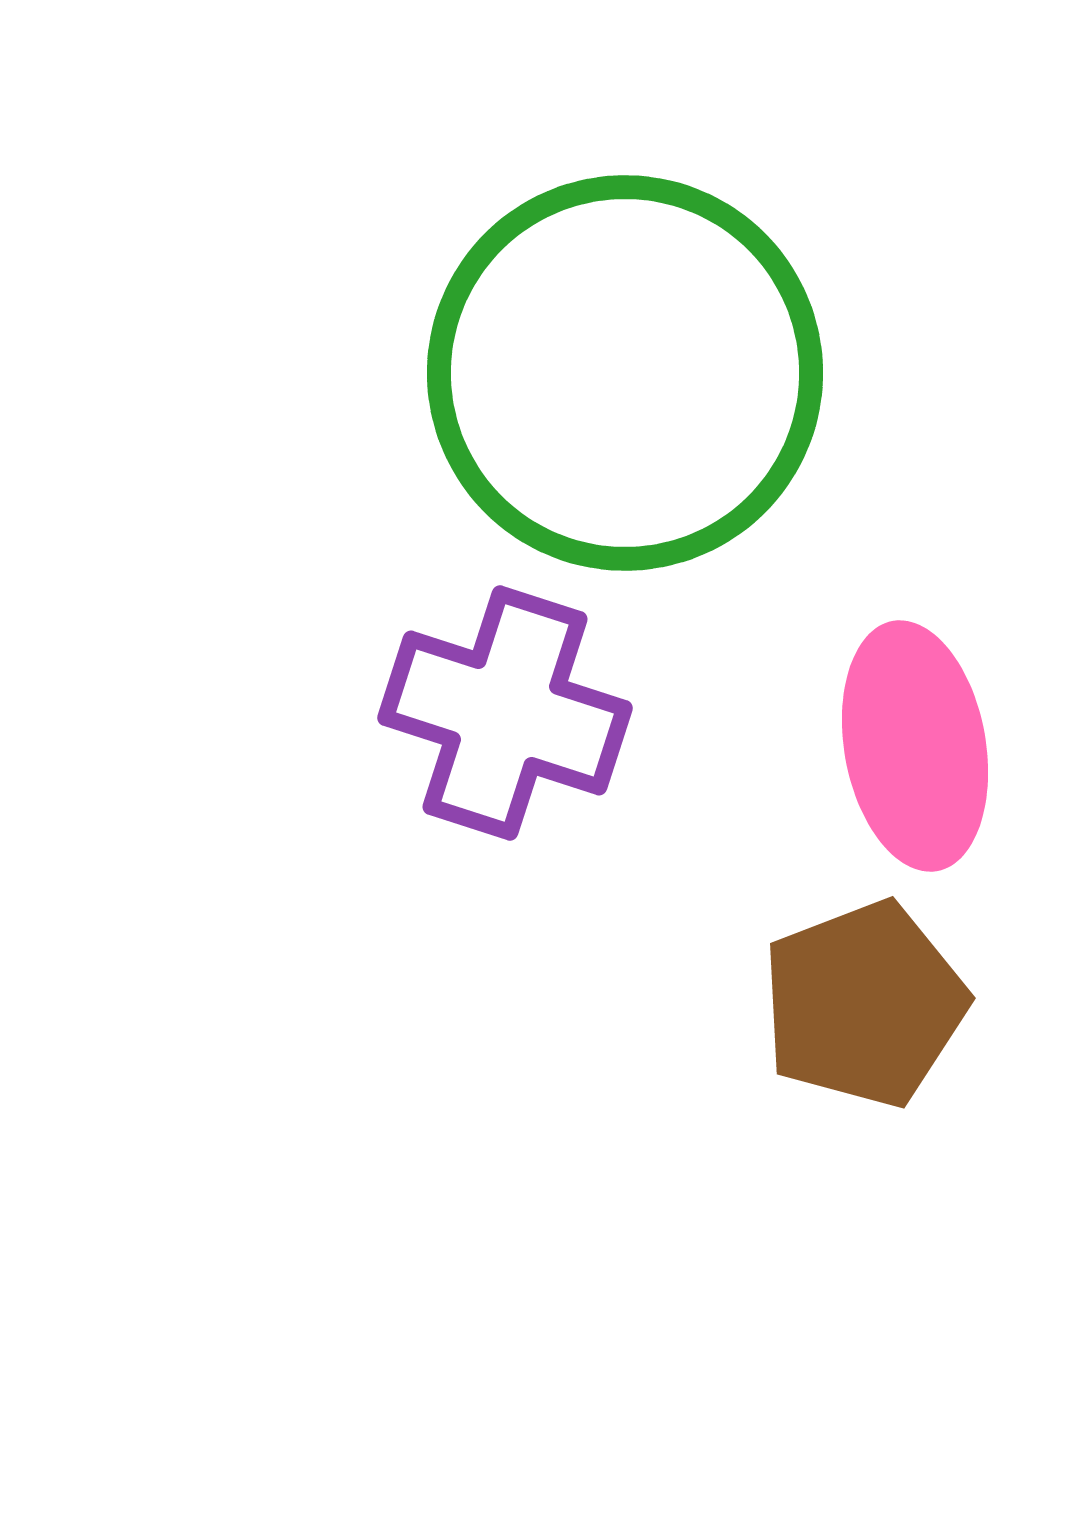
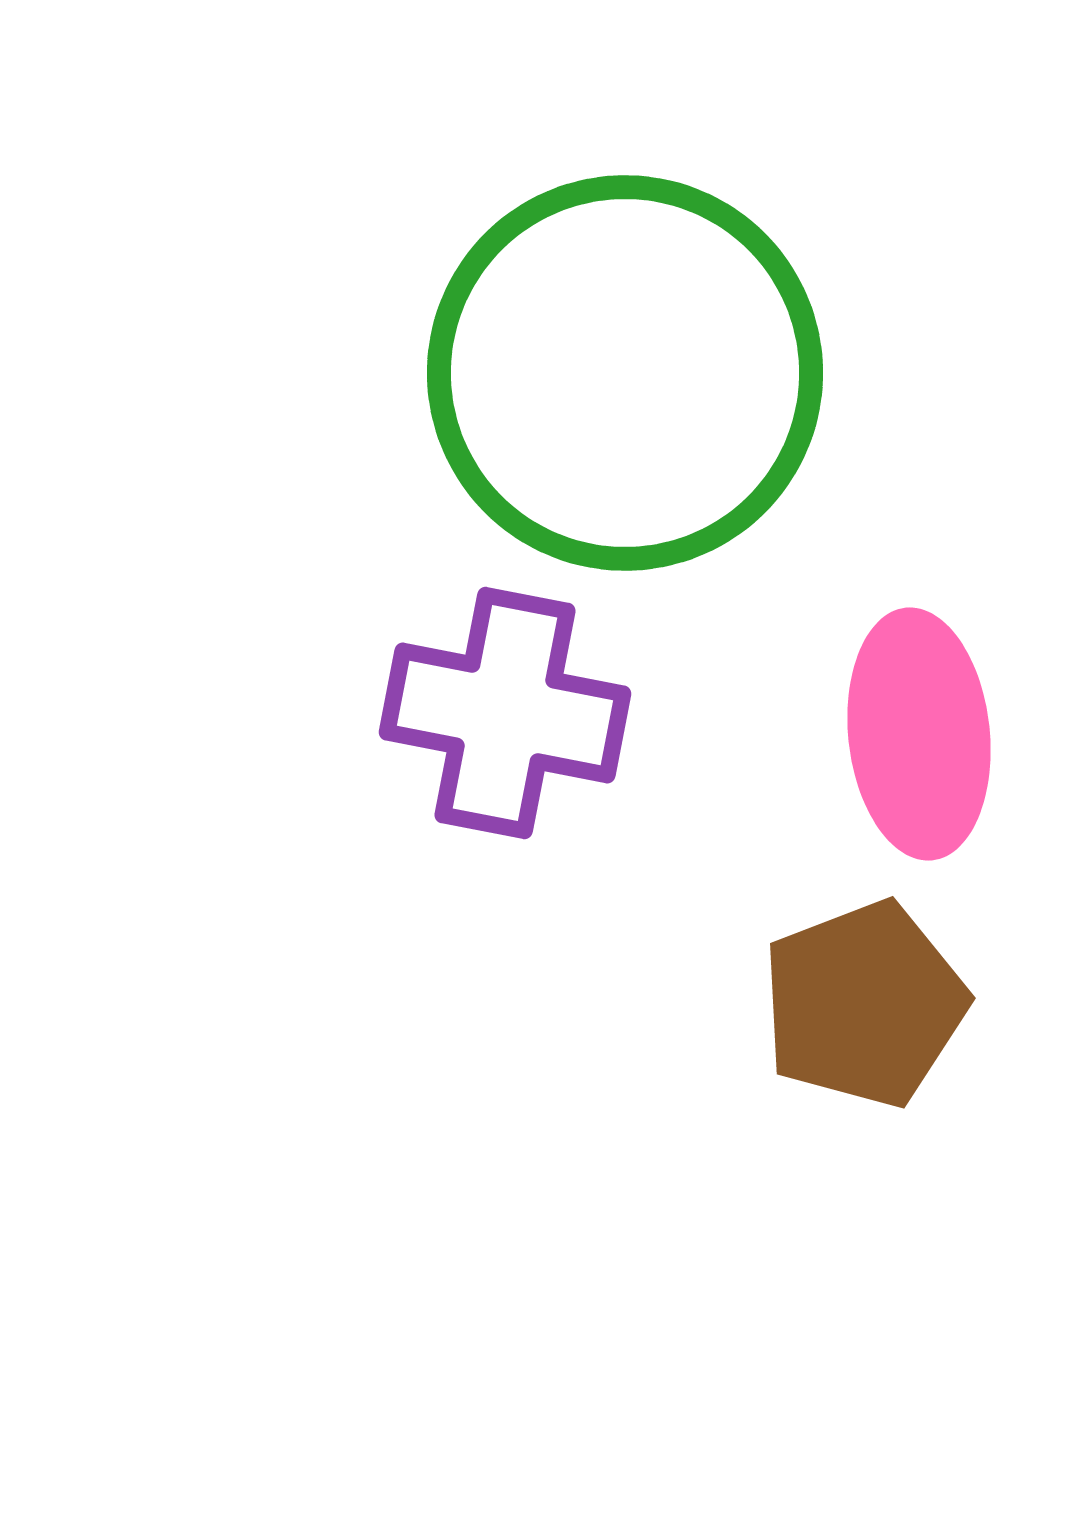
purple cross: rotated 7 degrees counterclockwise
pink ellipse: moved 4 px right, 12 px up; rotated 4 degrees clockwise
